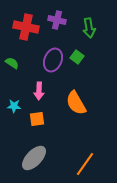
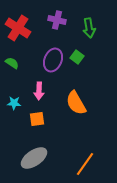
red cross: moved 8 px left, 1 px down; rotated 20 degrees clockwise
cyan star: moved 3 px up
gray ellipse: rotated 12 degrees clockwise
